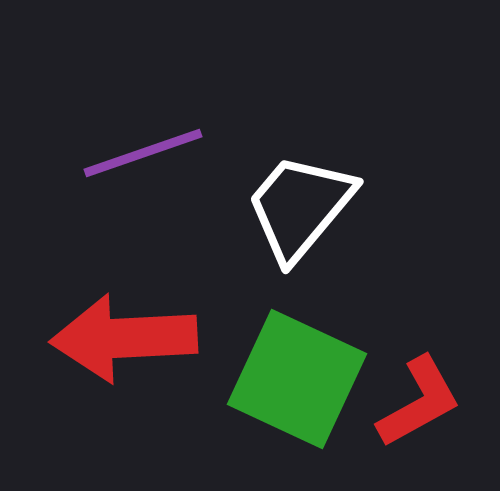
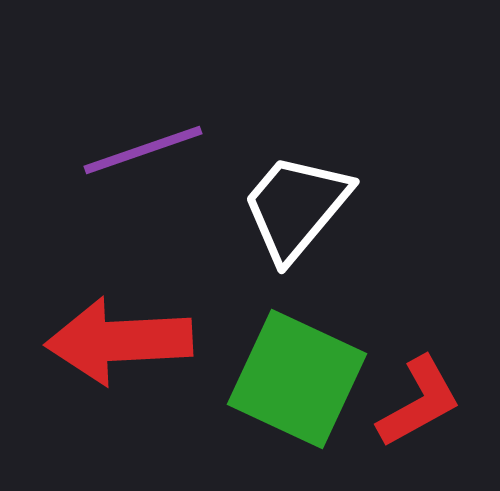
purple line: moved 3 px up
white trapezoid: moved 4 px left
red arrow: moved 5 px left, 3 px down
